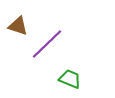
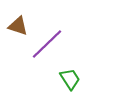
green trapezoid: rotated 35 degrees clockwise
